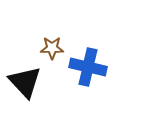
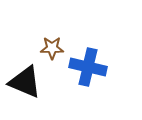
black triangle: rotated 24 degrees counterclockwise
